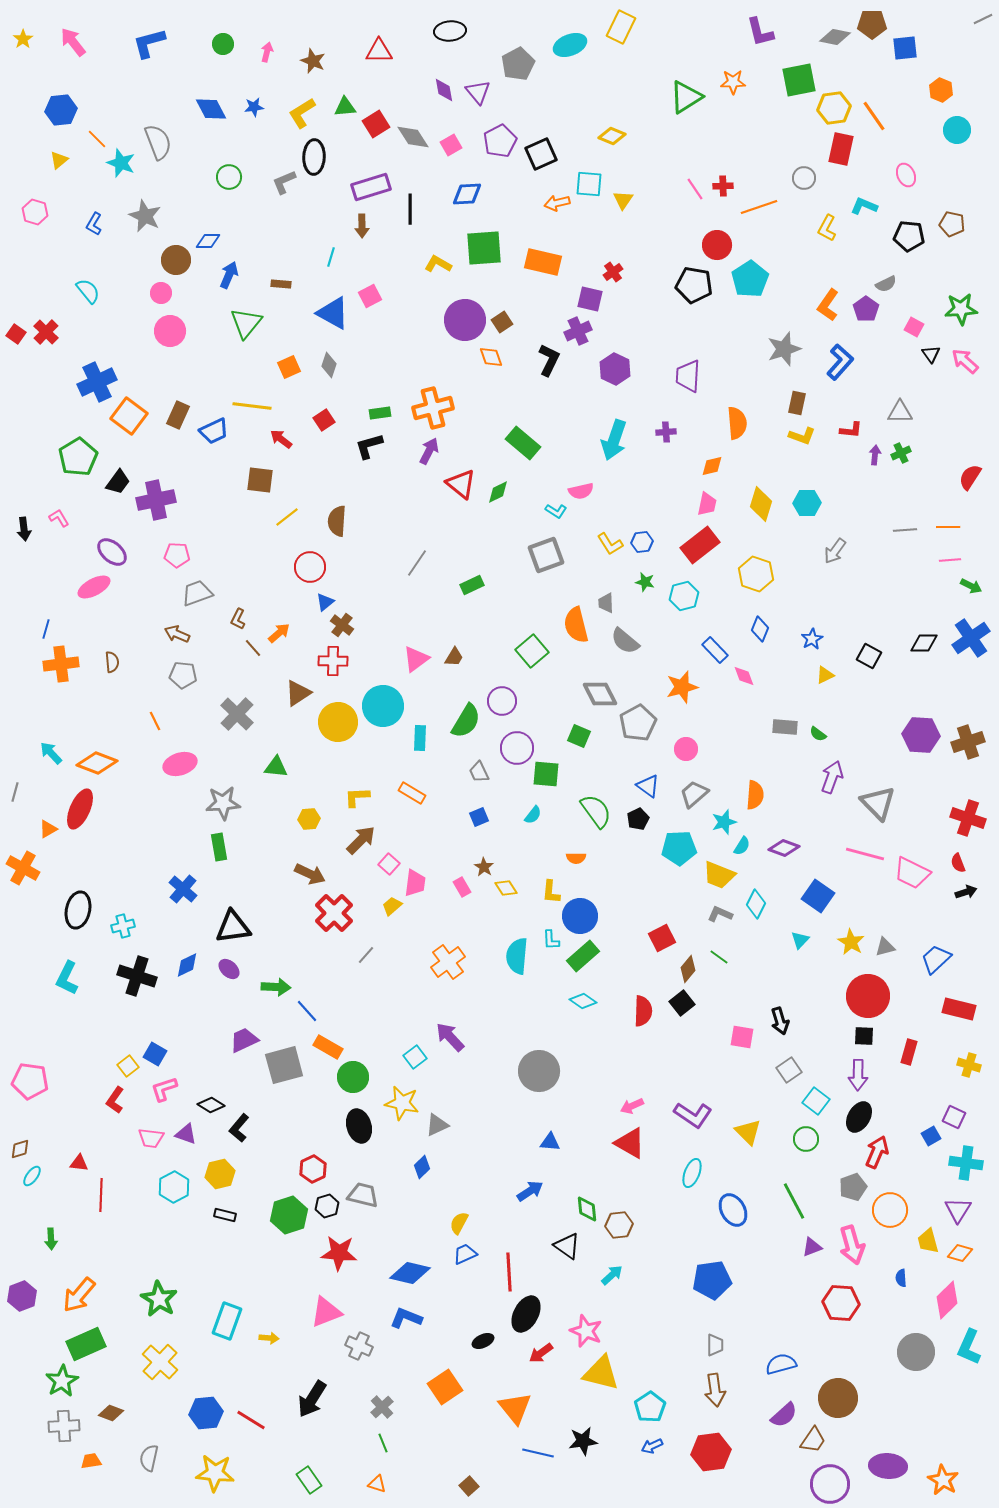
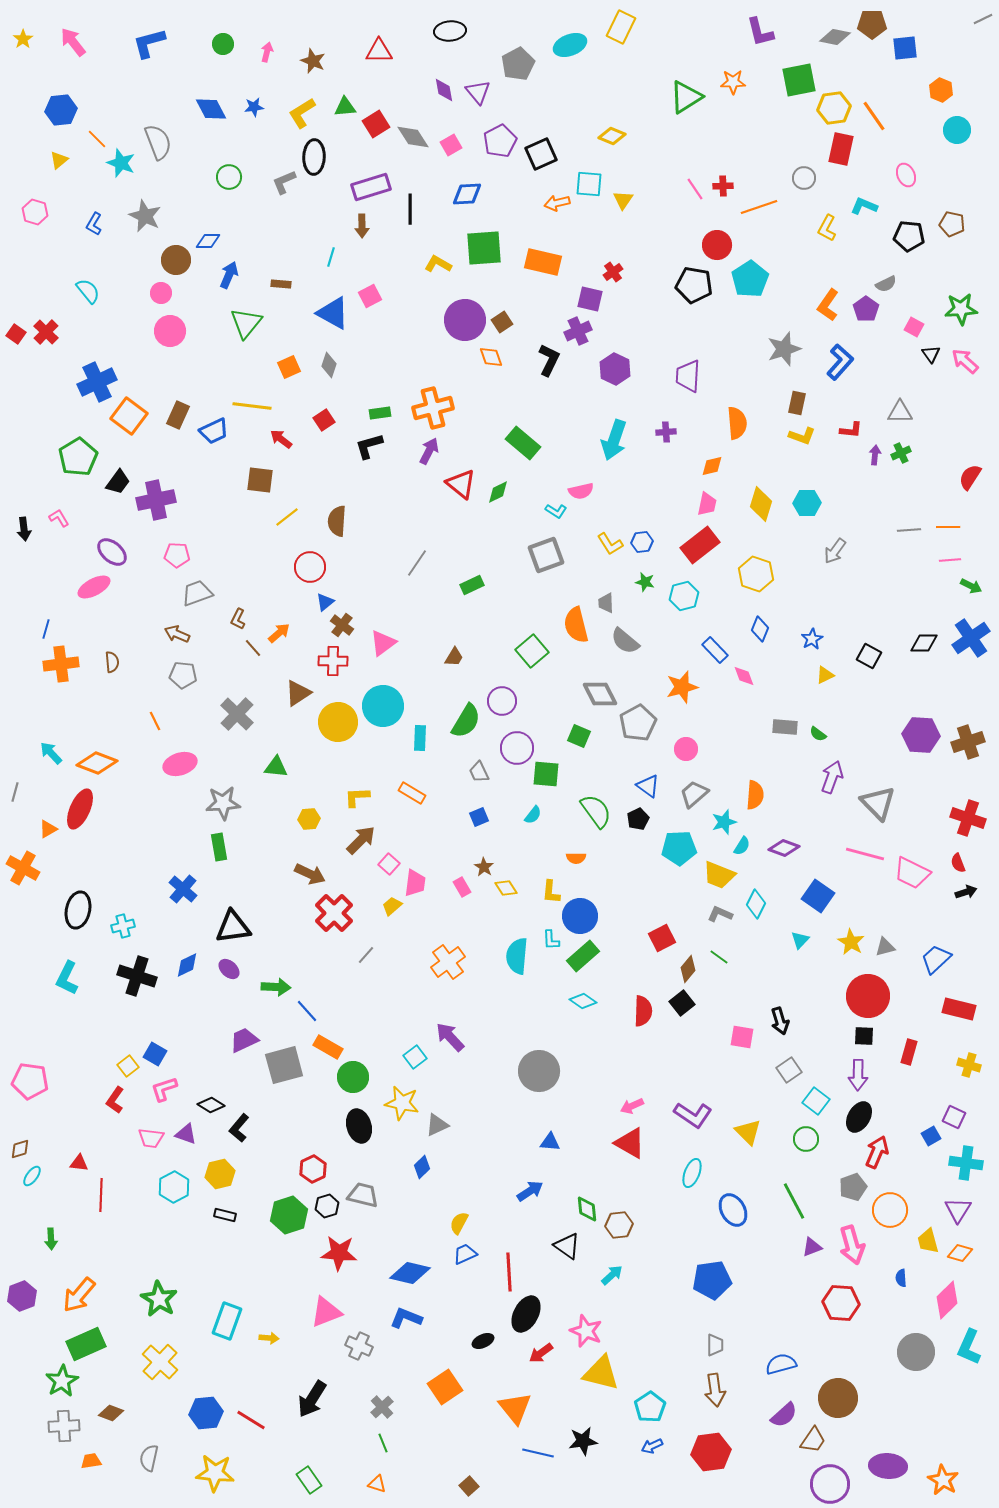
gray line at (905, 530): moved 4 px right
pink triangle at (416, 659): moved 33 px left, 16 px up
